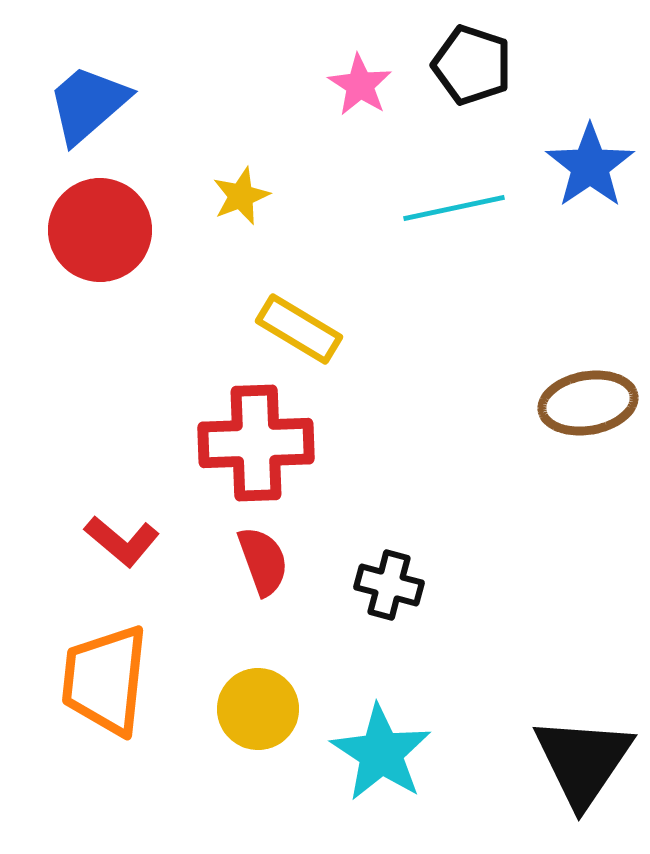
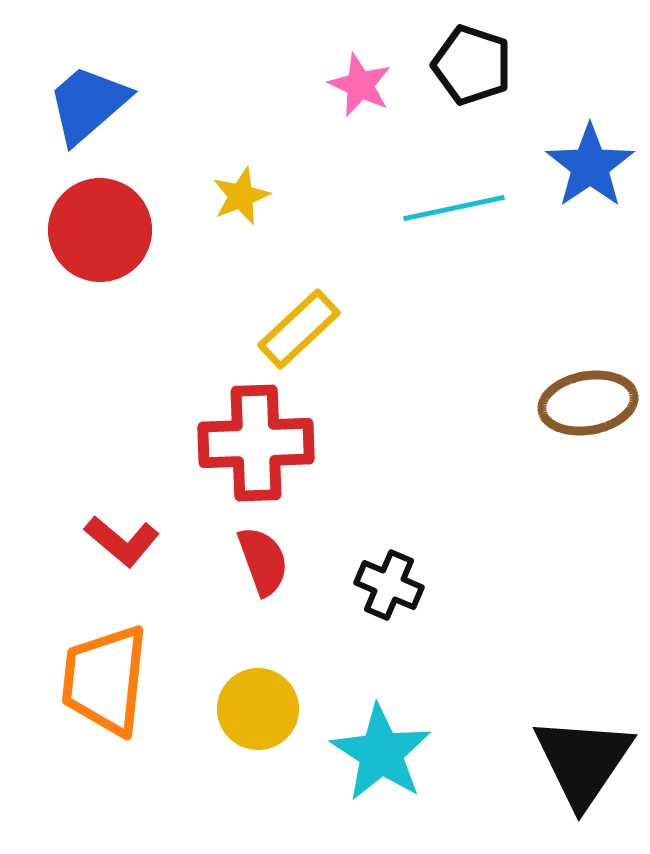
pink star: rotated 8 degrees counterclockwise
yellow rectangle: rotated 74 degrees counterclockwise
black cross: rotated 8 degrees clockwise
